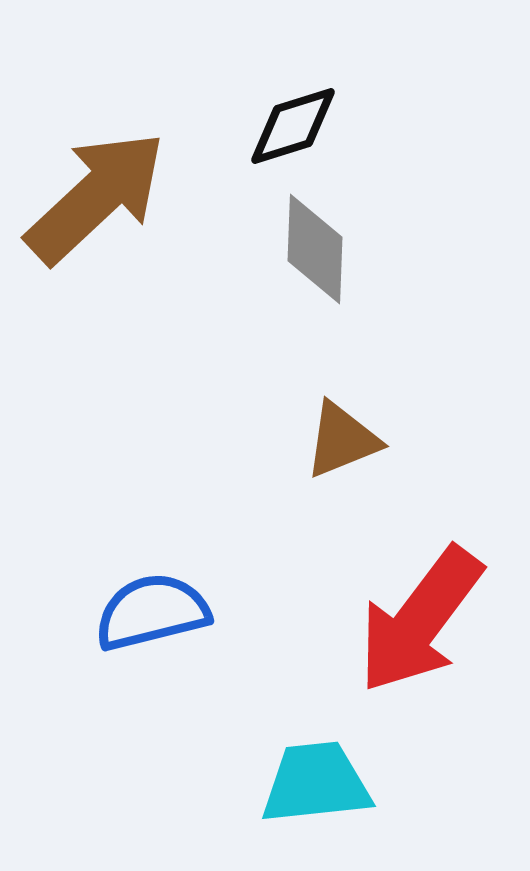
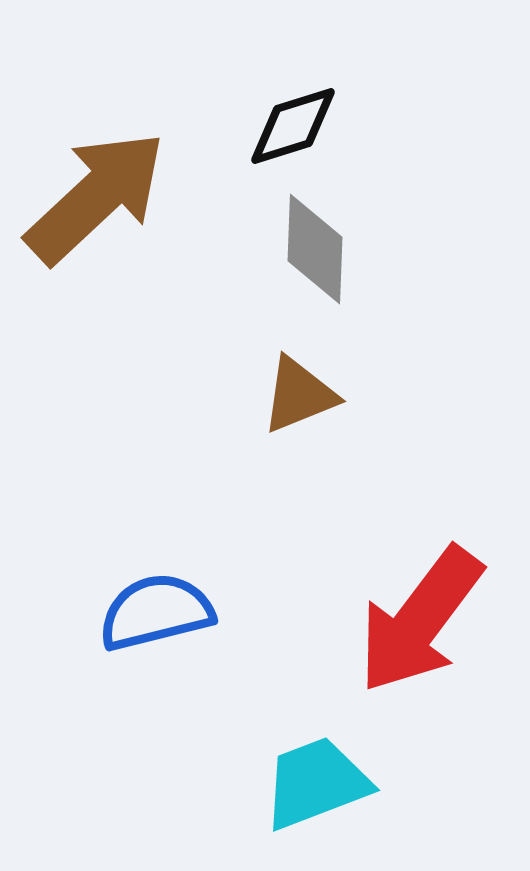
brown triangle: moved 43 px left, 45 px up
blue semicircle: moved 4 px right
cyan trapezoid: rotated 15 degrees counterclockwise
